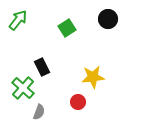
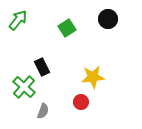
green cross: moved 1 px right, 1 px up
red circle: moved 3 px right
gray semicircle: moved 4 px right, 1 px up
